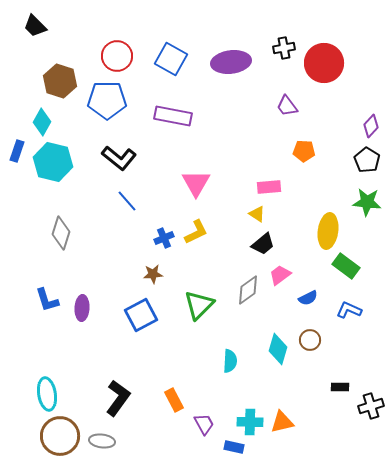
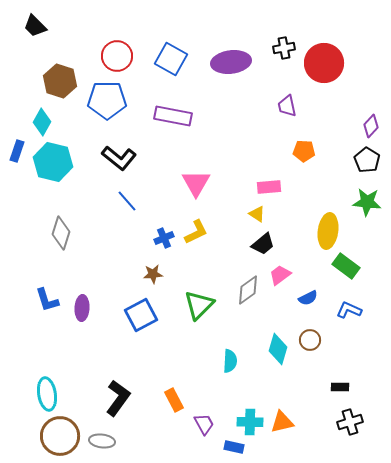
purple trapezoid at (287, 106): rotated 25 degrees clockwise
black cross at (371, 406): moved 21 px left, 16 px down
